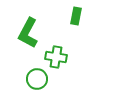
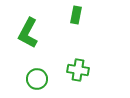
green rectangle: moved 1 px up
green cross: moved 22 px right, 13 px down
